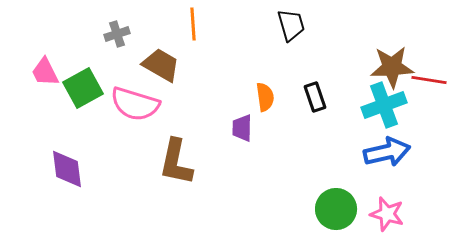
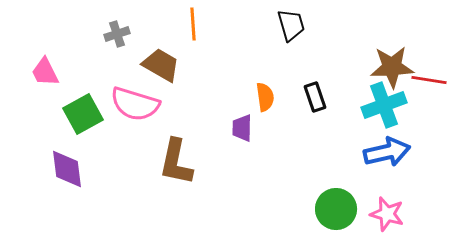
green square: moved 26 px down
